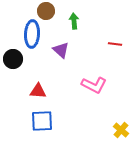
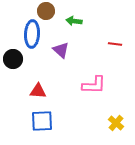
green arrow: rotated 77 degrees counterclockwise
pink L-shape: rotated 25 degrees counterclockwise
yellow cross: moved 5 px left, 7 px up
